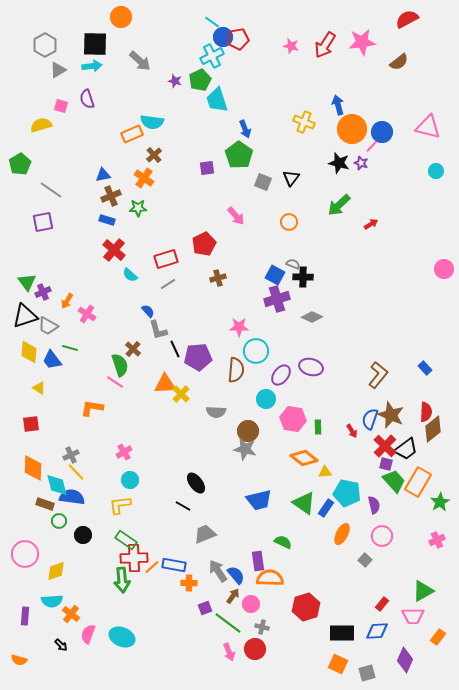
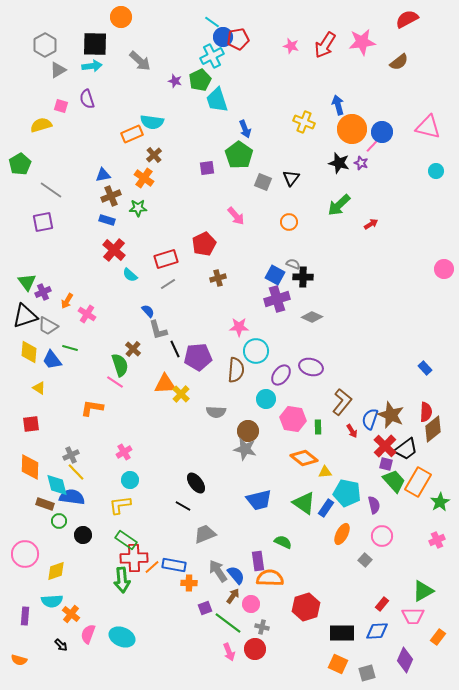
brown L-shape at (378, 375): moved 36 px left, 27 px down
orange diamond at (33, 468): moved 3 px left, 1 px up
